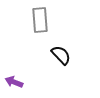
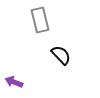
gray rectangle: rotated 10 degrees counterclockwise
